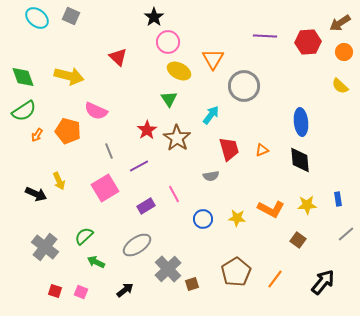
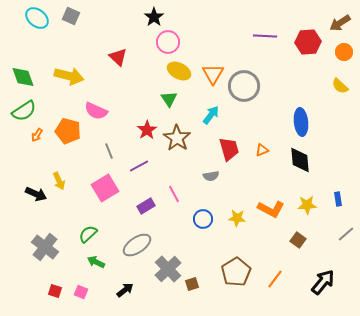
orange triangle at (213, 59): moved 15 px down
green semicircle at (84, 236): moved 4 px right, 2 px up
